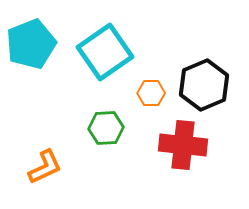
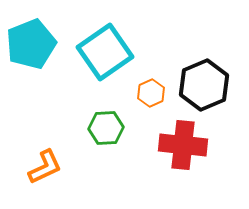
orange hexagon: rotated 24 degrees counterclockwise
